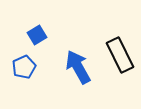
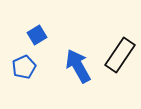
black rectangle: rotated 60 degrees clockwise
blue arrow: moved 1 px up
